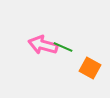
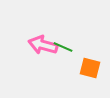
orange square: rotated 15 degrees counterclockwise
